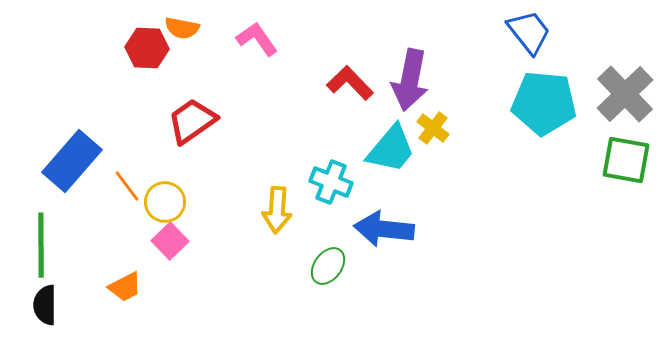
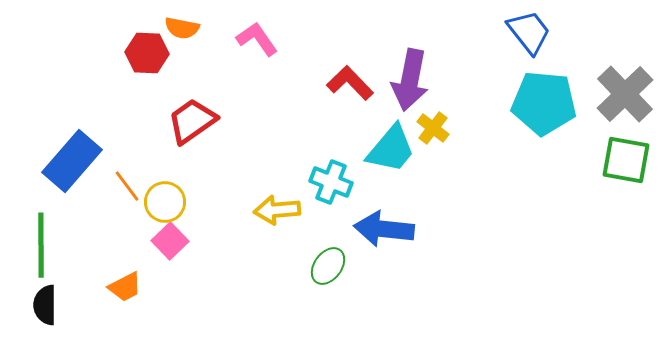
red hexagon: moved 5 px down
yellow arrow: rotated 81 degrees clockwise
